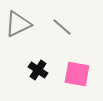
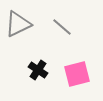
pink square: rotated 24 degrees counterclockwise
